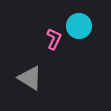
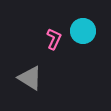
cyan circle: moved 4 px right, 5 px down
